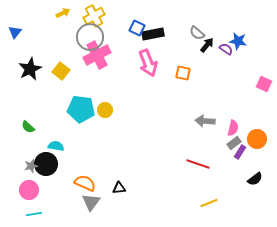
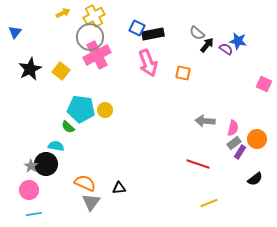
green semicircle: moved 40 px right
gray star: rotated 24 degrees counterclockwise
